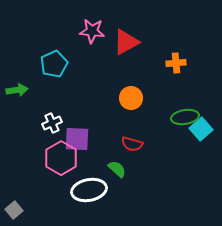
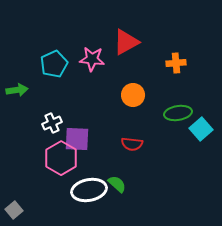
pink star: moved 28 px down
orange circle: moved 2 px right, 3 px up
green ellipse: moved 7 px left, 4 px up
red semicircle: rotated 10 degrees counterclockwise
green semicircle: moved 15 px down
